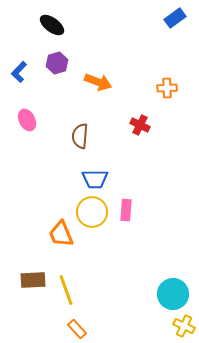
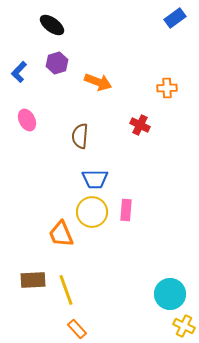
cyan circle: moved 3 px left
